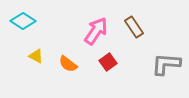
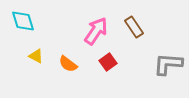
cyan diamond: rotated 40 degrees clockwise
gray L-shape: moved 2 px right
